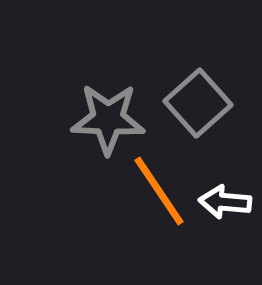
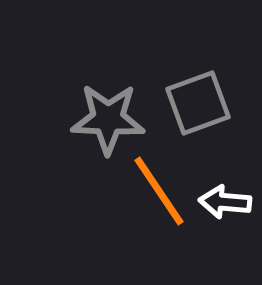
gray square: rotated 22 degrees clockwise
